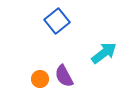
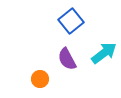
blue square: moved 14 px right
purple semicircle: moved 3 px right, 17 px up
